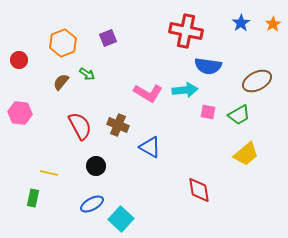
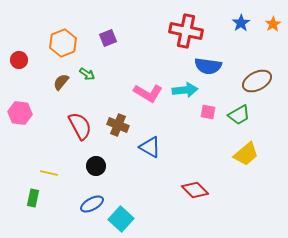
red diamond: moved 4 px left; rotated 36 degrees counterclockwise
